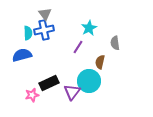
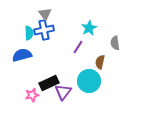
cyan semicircle: moved 1 px right
purple triangle: moved 9 px left
